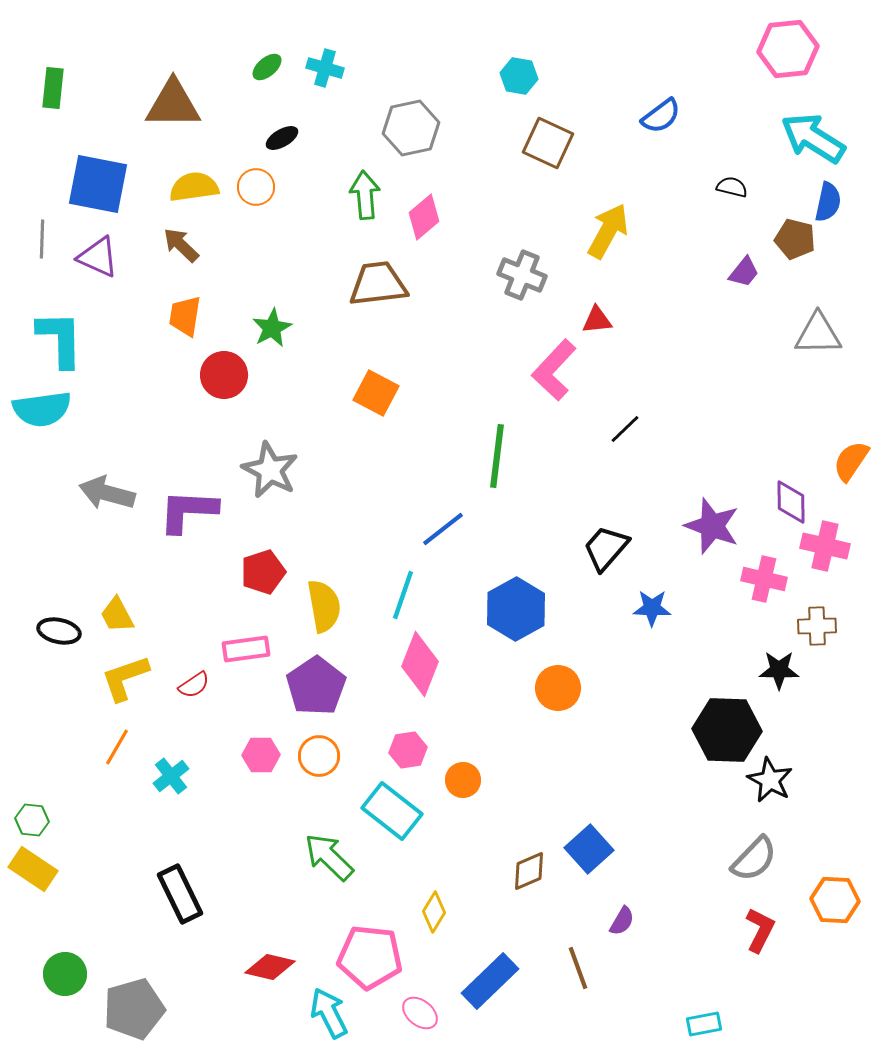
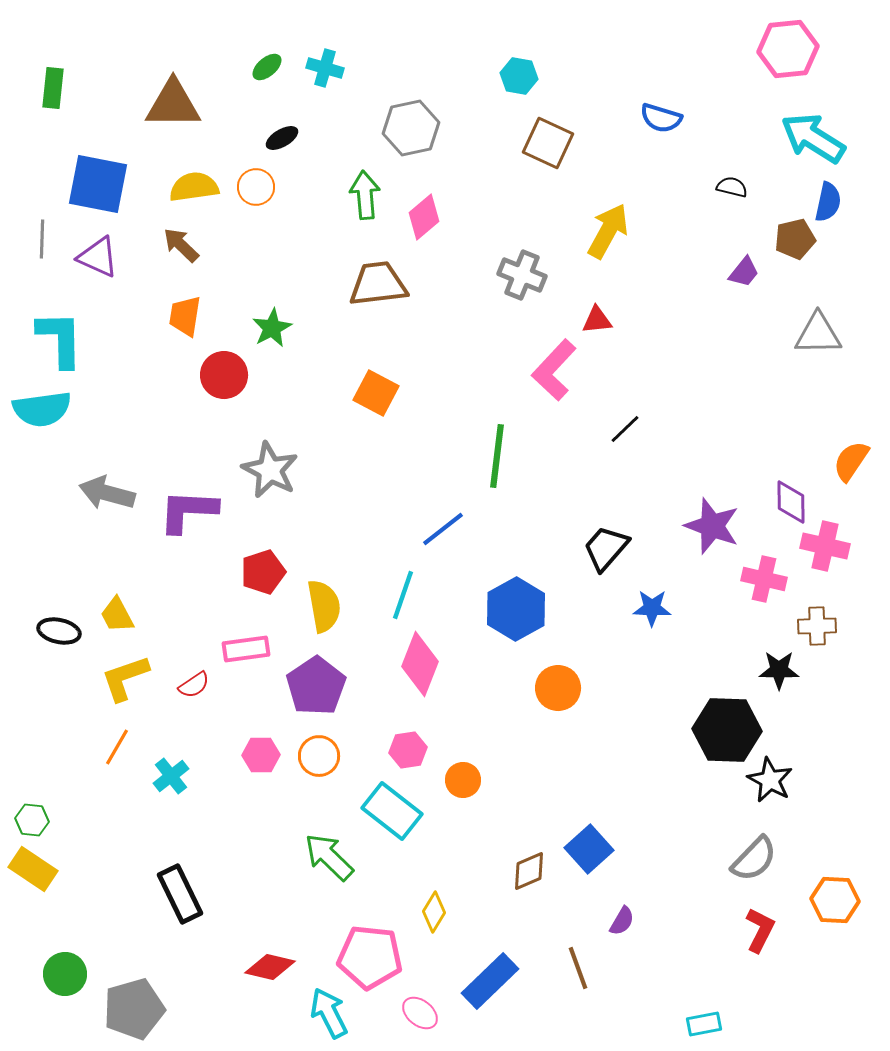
blue semicircle at (661, 116): moved 2 px down; rotated 54 degrees clockwise
brown pentagon at (795, 239): rotated 27 degrees counterclockwise
